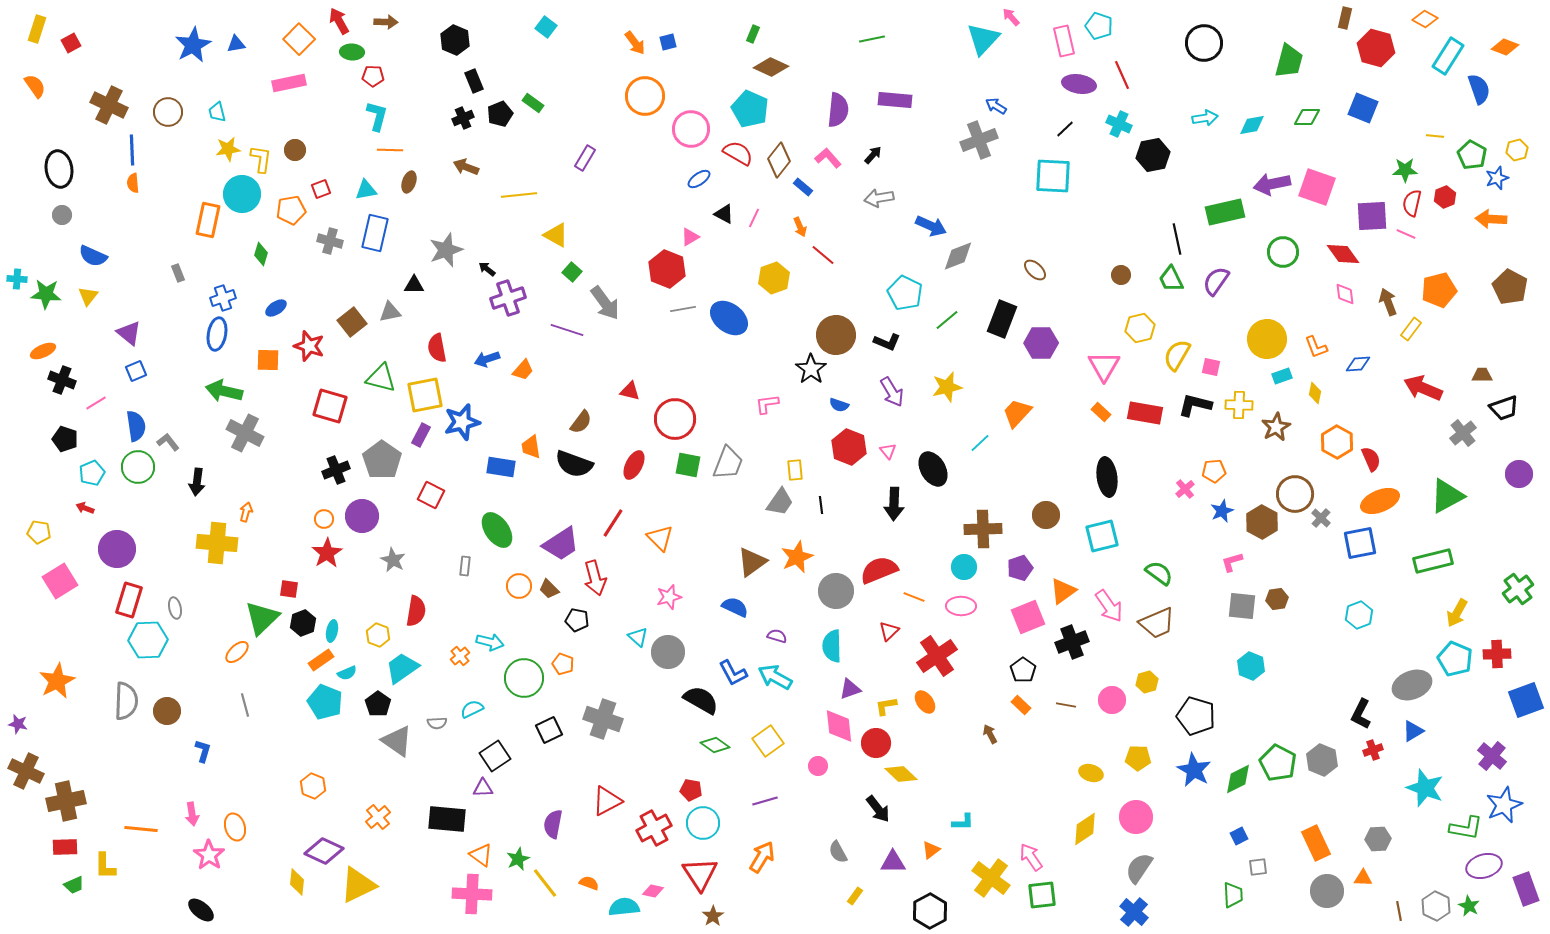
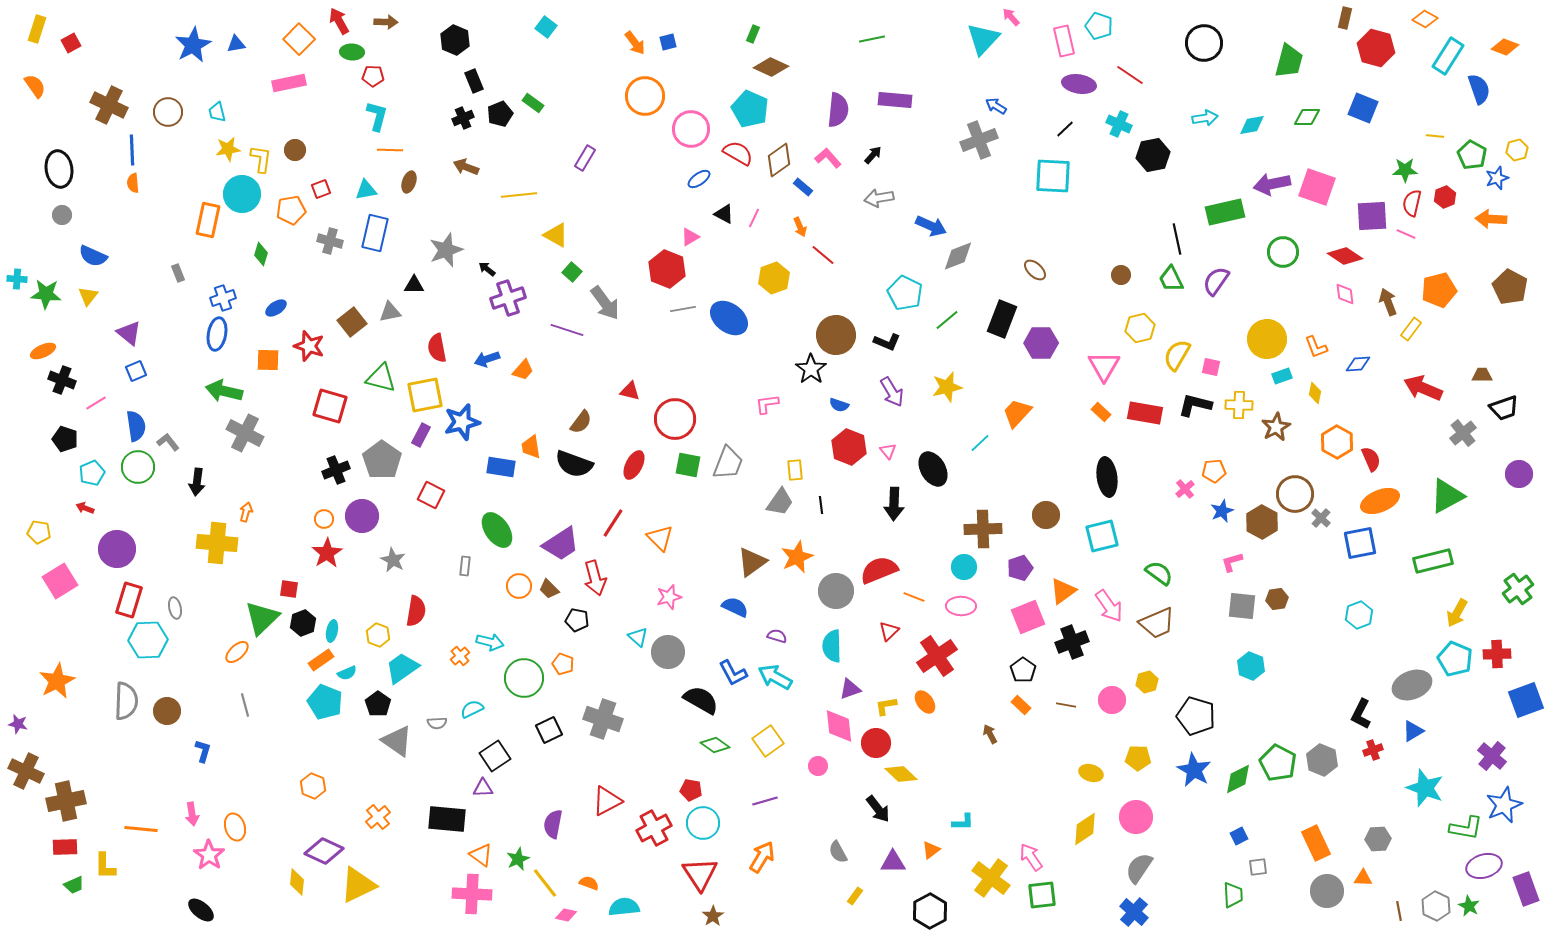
red line at (1122, 75): moved 8 px right; rotated 32 degrees counterclockwise
brown diamond at (779, 160): rotated 16 degrees clockwise
red diamond at (1343, 254): moved 2 px right, 2 px down; rotated 20 degrees counterclockwise
pink diamond at (653, 891): moved 87 px left, 24 px down
